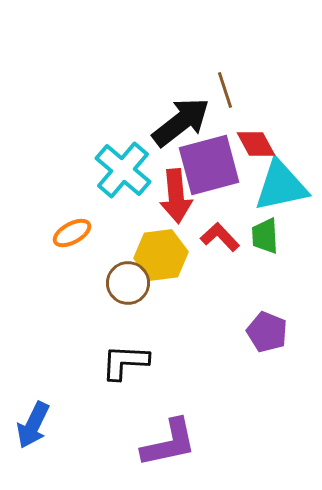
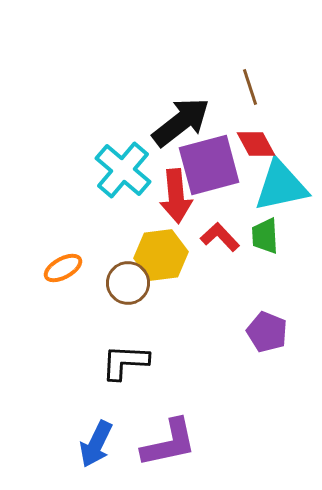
brown line: moved 25 px right, 3 px up
orange ellipse: moved 9 px left, 35 px down
blue arrow: moved 63 px right, 19 px down
